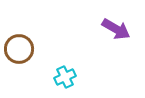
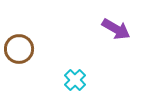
cyan cross: moved 10 px right, 3 px down; rotated 20 degrees counterclockwise
